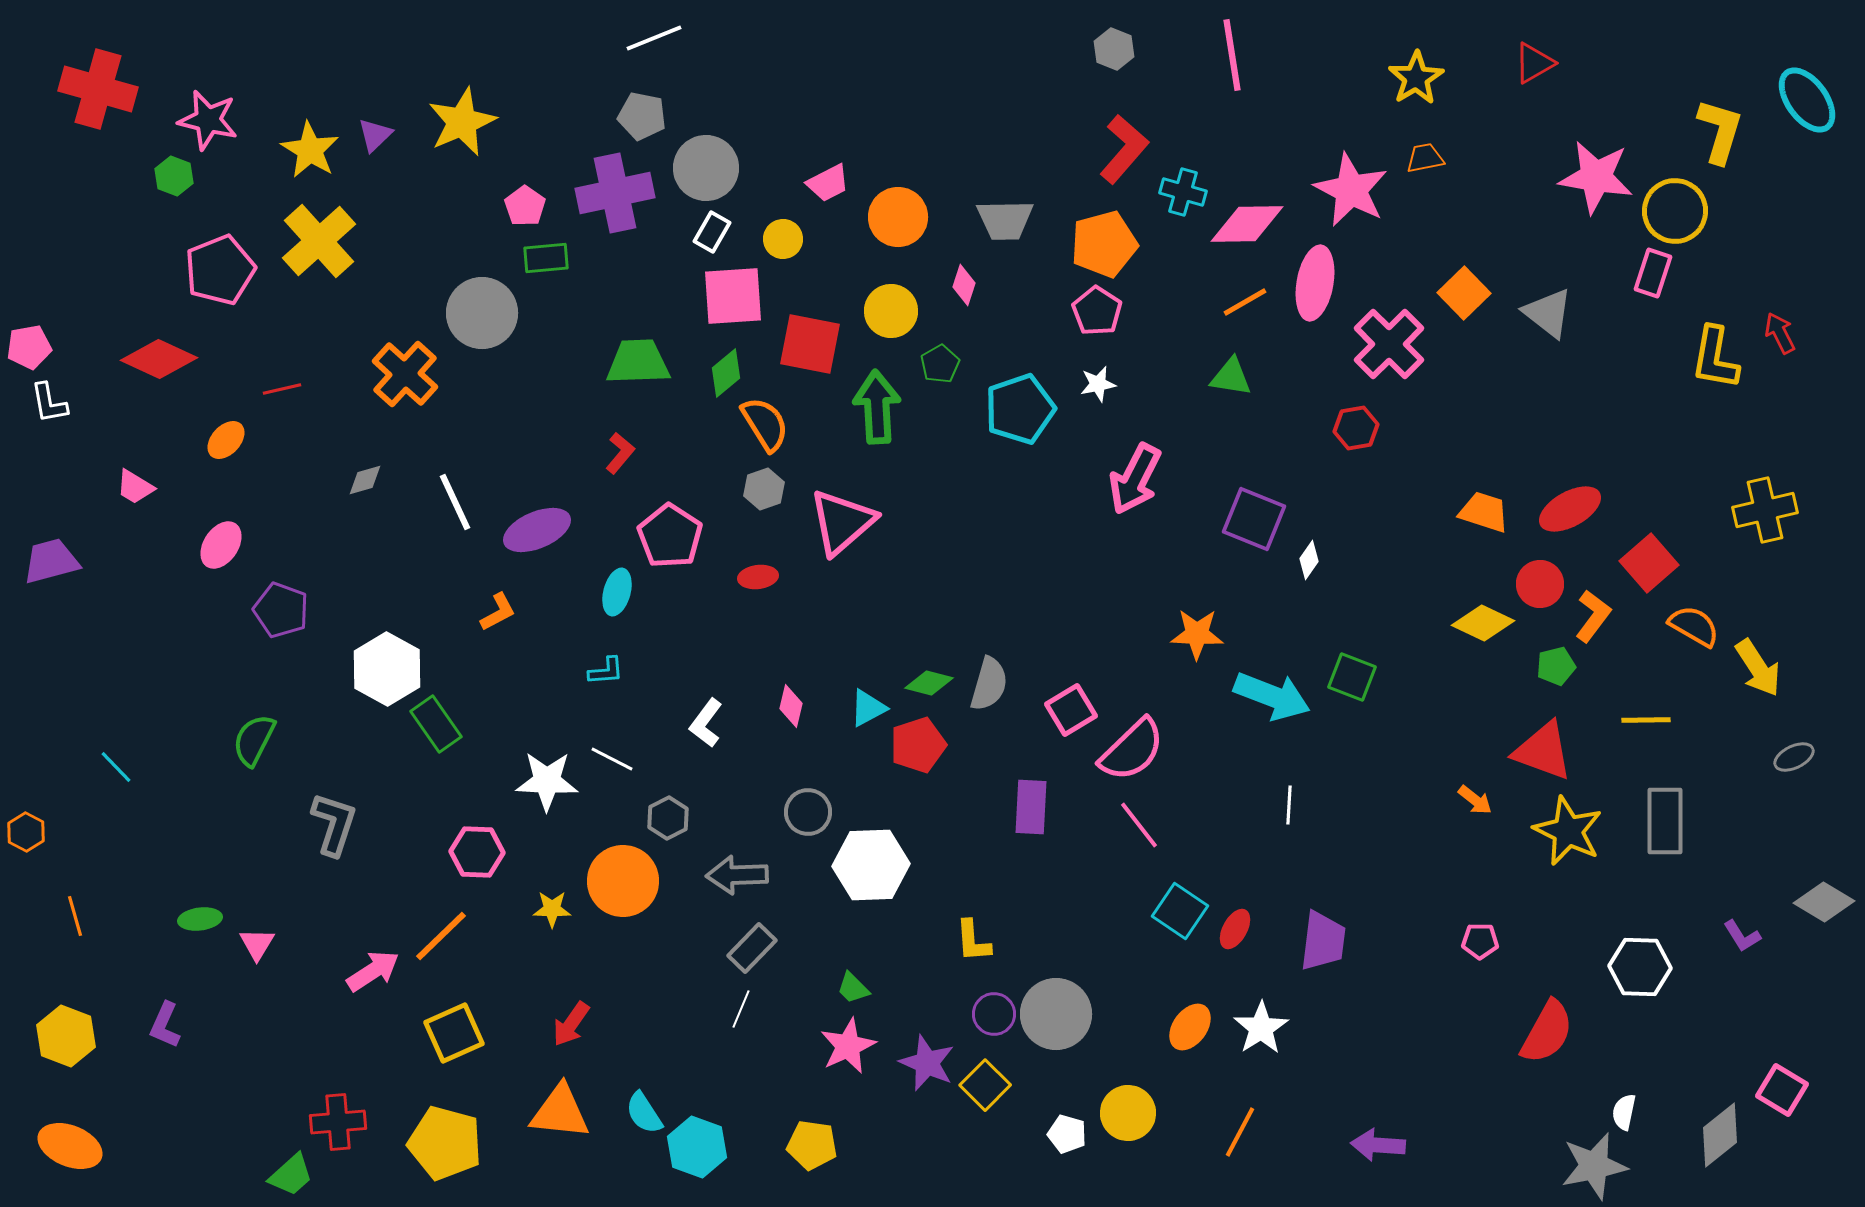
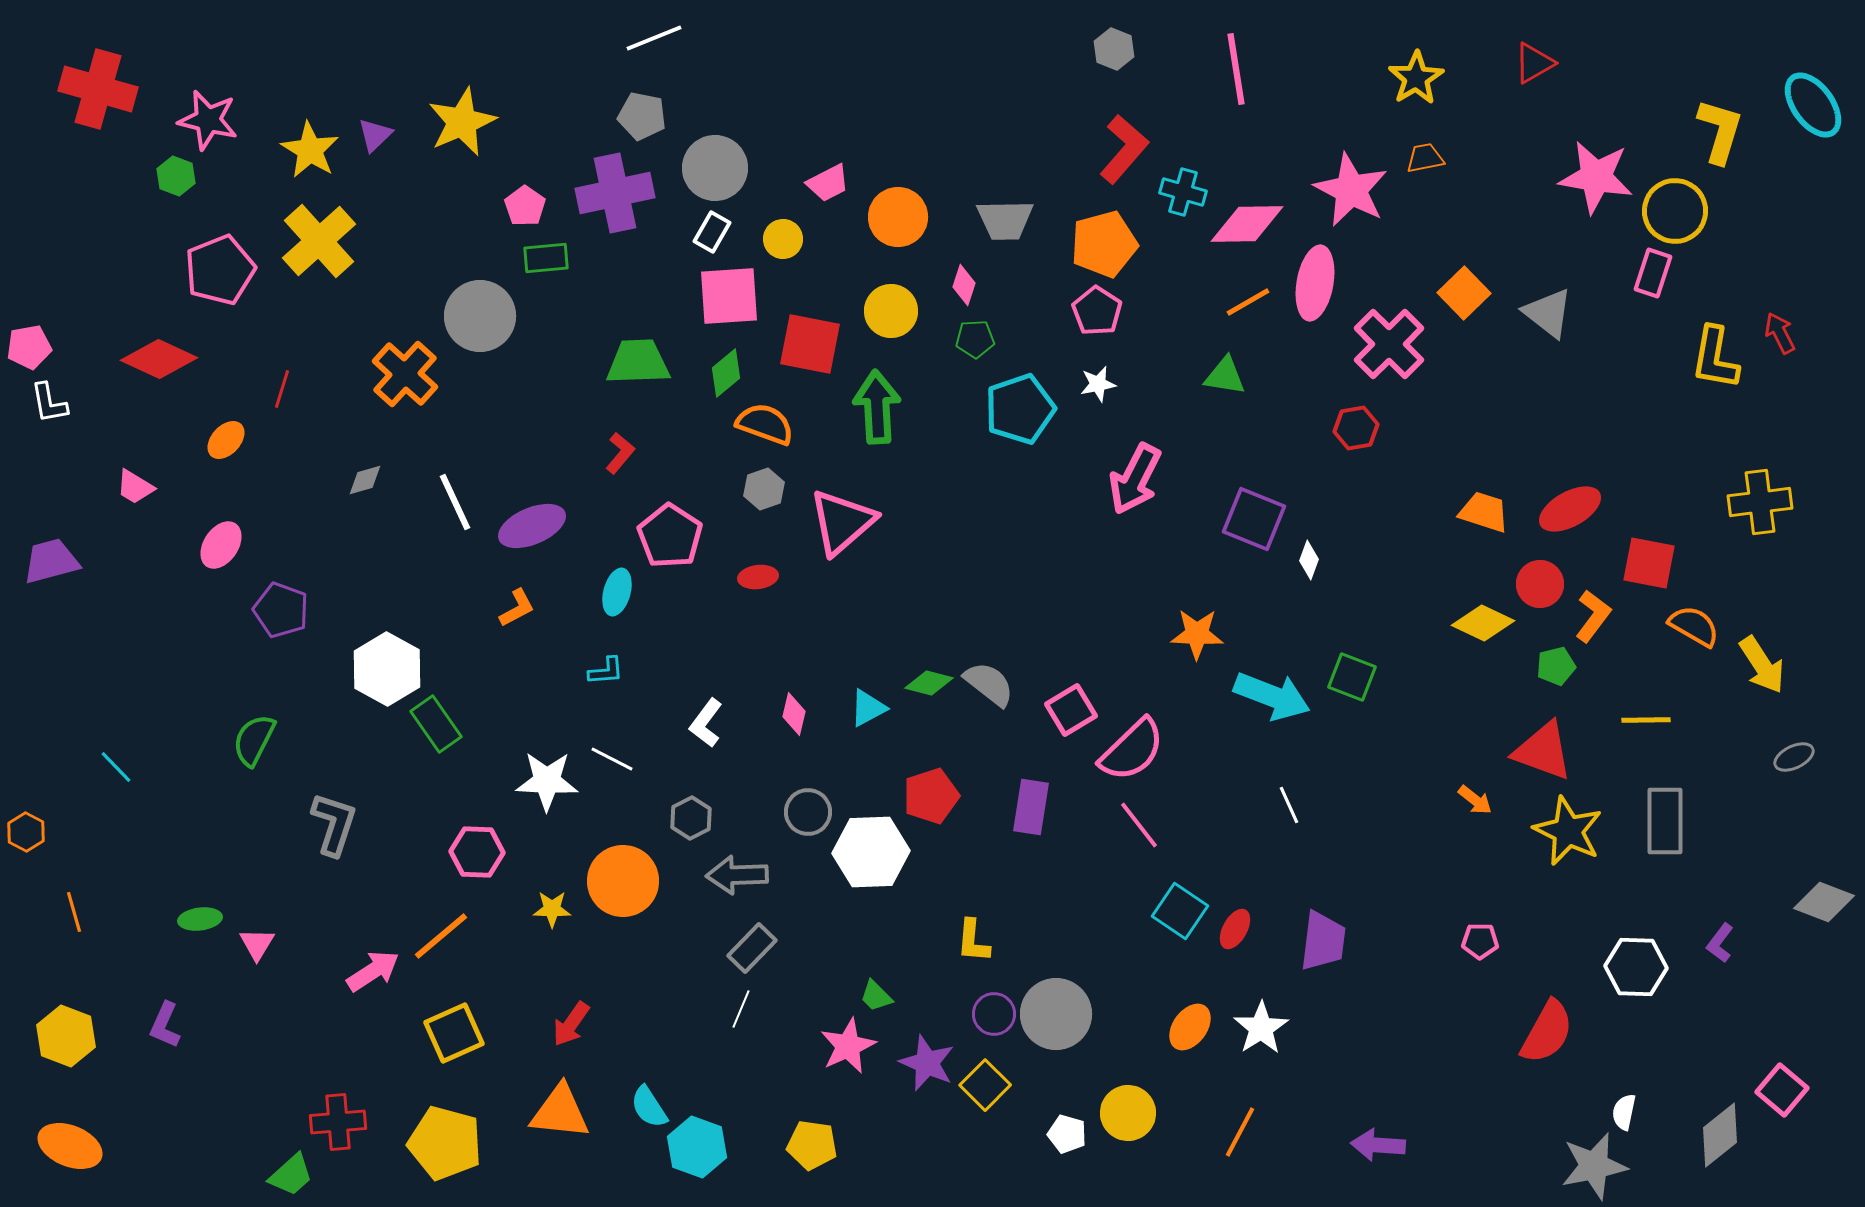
pink line at (1232, 55): moved 4 px right, 14 px down
cyan ellipse at (1807, 100): moved 6 px right, 5 px down
gray circle at (706, 168): moved 9 px right
green hexagon at (174, 176): moved 2 px right
pink square at (733, 296): moved 4 px left
orange line at (1245, 302): moved 3 px right
gray circle at (482, 313): moved 2 px left, 3 px down
green pentagon at (940, 364): moved 35 px right, 25 px up; rotated 27 degrees clockwise
green triangle at (1231, 377): moved 6 px left, 1 px up
red line at (282, 389): rotated 60 degrees counterclockwise
orange semicircle at (765, 424): rotated 38 degrees counterclockwise
yellow cross at (1765, 510): moved 5 px left, 8 px up; rotated 6 degrees clockwise
purple ellipse at (537, 530): moved 5 px left, 4 px up
white diamond at (1309, 560): rotated 15 degrees counterclockwise
red square at (1649, 563): rotated 38 degrees counterclockwise
orange L-shape at (498, 612): moved 19 px right, 4 px up
yellow arrow at (1758, 668): moved 4 px right, 3 px up
gray semicircle at (989, 684): rotated 68 degrees counterclockwise
pink diamond at (791, 706): moved 3 px right, 8 px down
red pentagon at (918, 745): moved 13 px right, 51 px down
white line at (1289, 805): rotated 27 degrees counterclockwise
purple rectangle at (1031, 807): rotated 6 degrees clockwise
gray hexagon at (668, 818): moved 23 px right
white hexagon at (871, 865): moved 13 px up
gray diamond at (1824, 902): rotated 10 degrees counterclockwise
orange line at (75, 916): moved 1 px left, 4 px up
orange line at (441, 936): rotated 4 degrees clockwise
purple L-shape at (1742, 936): moved 22 px left, 7 px down; rotated 69 degrees clockwise
yellow L-shape at (973, 941): rotated 9 degrees clockwise
white hexagon at (1640, 967): moved 4 px left
green trapezoid at (853, 988): moved 23 px right, 8 px down
pink square at (1782, 1090): rotated 9 degrees clockwise
cyan semicircle at (644, 1113): moved 5 px right, 6 px up
